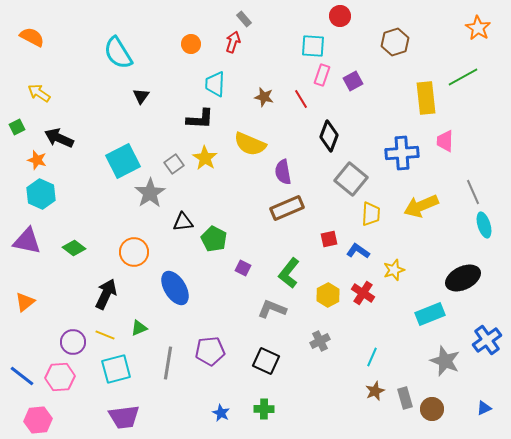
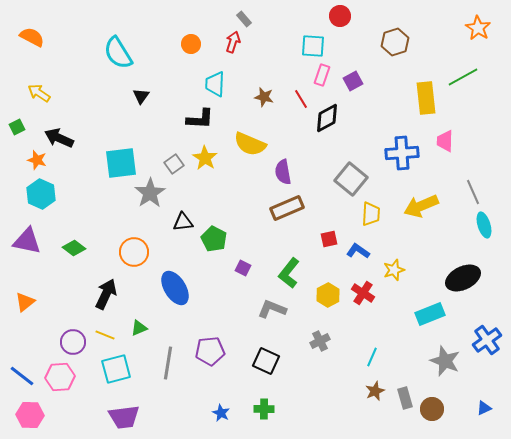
black diamond at (329, 136): moved 2 px left, 18 px up; rotated 40 degrees clockwise
cyan square at (123, 161): moved 2 px left, 2 px down; rotated 20 degrees clockwise
pink hexagon at (38, 420): moved 8 px left, 5 px up; rotated 8 degrees clockwise
